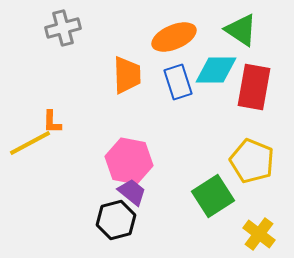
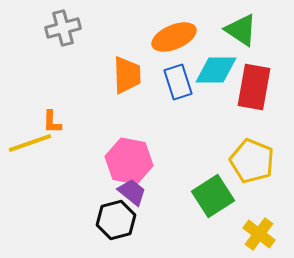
yellow line: rotated 9 degrees clockwise
